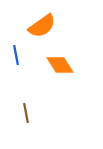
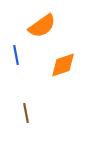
orange diamond: moved 3 px right; rotated 76 degrees counterclockwise
